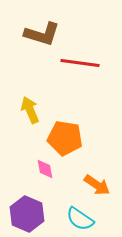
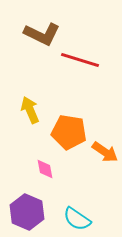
brown L-shape: rotated 9 degrees clockwise
red line: moved 3 px up; rotated 9 degrees clockwise
orange pentagon: moved 4 px right, 6 px up
orange arrow: moved 8 px right, 33 px up
purple hexagon: moved 2 px up
cyan semicircle: moved 3 px left
